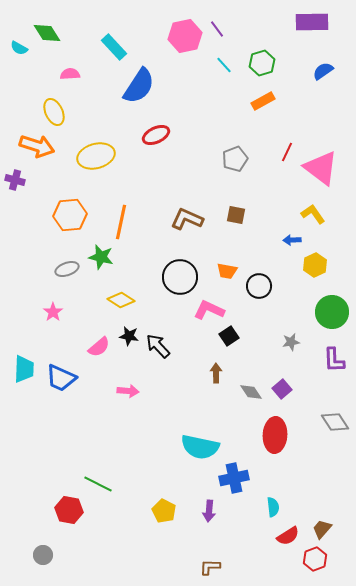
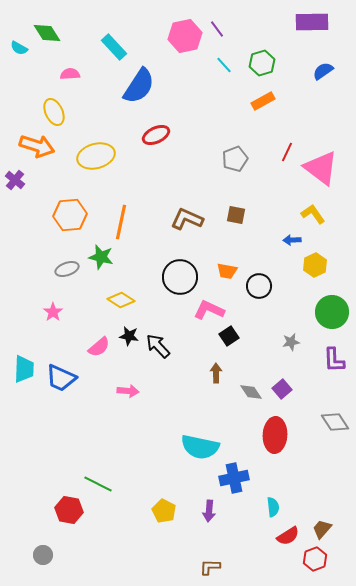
purple cross at (15, 180): rotated 24 degrees clockwise
